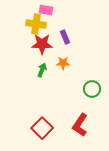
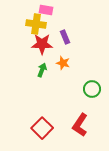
orange star: rotated 16 degrees clockwise
